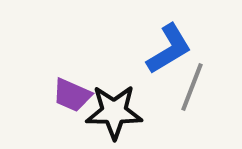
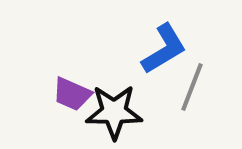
blue L-shape: moved 5 px left
purple trapezoid: moved 1 px up
